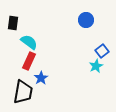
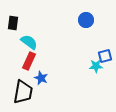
blue square: moved 3 px right, 5 px down; rotated 24 degrees clockwise
cyan star: rotated 24 degrees clockwise
blue star: rotated 16 degrees counterclockwise
